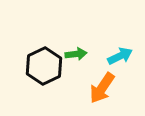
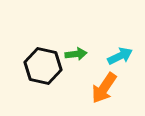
black hexagon: moved 1 px left; rotated 21 degrees counterclockwise
orange arrow: moved 2 px right
